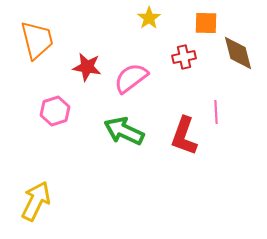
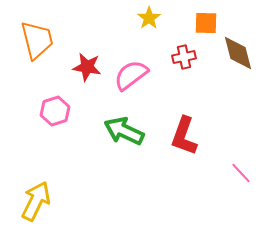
pink semicircle: moved 3 px up
pink line: moved 25 px right, 61 px down; rotated 40 degrees counterclockwise
